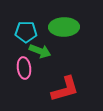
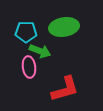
green ellipse: rotated 8 degrees counterclockwise
pink ellipse: moved 5 px right, 1 px up
